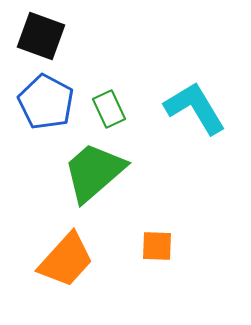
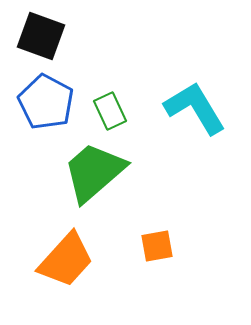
green rectangle: moved 1 px right, 2 px down
orange square: rotated 12 degrees counterclockwise
